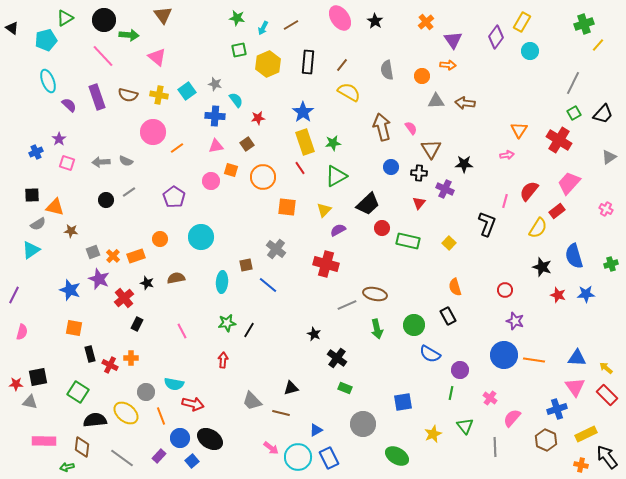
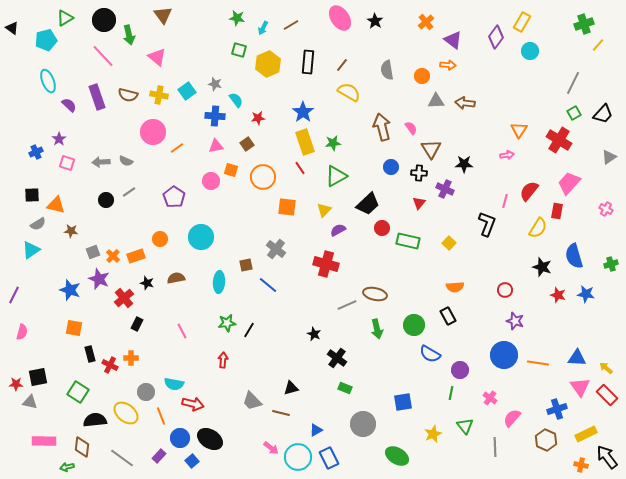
green arrow at (129, 35): rotated 72 degrees clockwise
purple triangle at (453, 40): rotated 18 degrees counterclockwise
green square at (239, 50): rotated 28 degrees clockwise
orange triangle at (55, 207): moved 1 px right, 2 px up
red rectangle at (557, 211): rotated 42 degrees counterclockwise
cyan ellipse at (222, 282): moved 3 px left
orange semicircle at (455, 287): rotated 78 degrees counterclockwise
blue star at (586, 294): rotated 12 degrees clockwise
orange line at (534, 360): moved 4 px right, 3 px down
pink triangle at (575, 387): moved 5 px right
